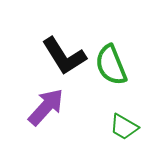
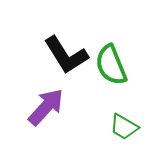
black L-shape: moved 2 px right, 1 px up
